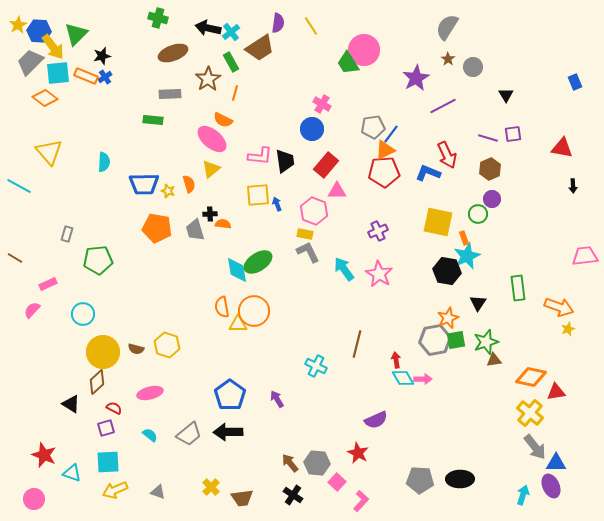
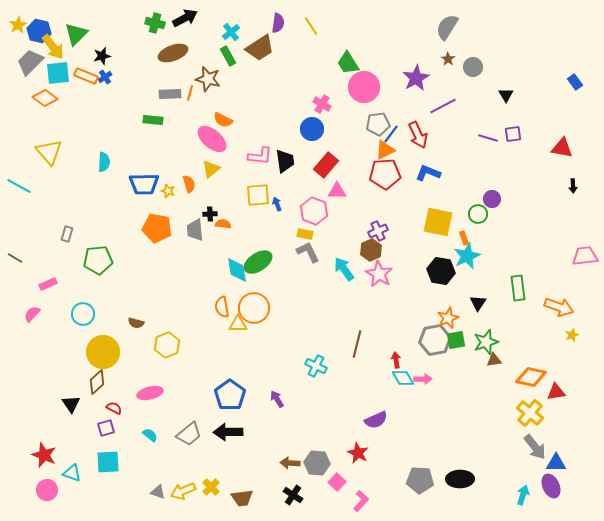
green cross at (158, 18): moved 3 px left, 5 px down
black arrow at (208, 28): moved 23 px left, 10 px up; rotated 140 degrees clockwise
blue hexagon at (39, 31): rotated 10 degrees clockwise
pink circle at (364, 50): moved 37 px down
green rectangle at (231, 62): moved 3 px left, 6 px up
brown star at (208, 79): rotated 25 degrees counterclockwise
blue rectangle at (575, 82): rotated 14 degrees counterclockwise
orange line at (235, 93): moved 45 px left
gray pentagon at (373, 127): moved 5 px right, 3 px up
red arrow at (447, 155): moved 29 px left, 20 px up
brown hexagon at (490, 169): moved 119 px left, 81 px down
red pentagon at (384, 172): moved 1 px right, 2 px down
gray trapezoid at (195, 230): rotated 10 degrees clockwise
black hexagon at (447, 271): moved 6 px left
pink semicircle at (32, 310): moved 4 px down
orange circle at (254, 311): moved 3 px up
yellow star at (568, 329): moved 4 px right, 6 px down
yellow hexagon at (167, 345): rotated 20 degrees clockwise
brown semicircle at (136, 349): moved 26 px up
black triangle at (71, 404): rotated 24 degrees clockwise
brown arrow at (290, 463): rotated 48 degrees counterclockwise
yellow arrow at (115, 490): moved 68 px right, 1 px down
pink circle at (34, 499): moved 13 px right, 9 px up
